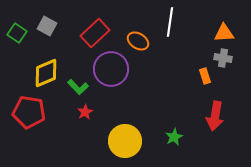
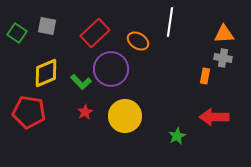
gray square: rotated 18 degrees counterclockwise
orange triangle: moved 1 px down
orange rectangle: rotated 28 degrees clockwise
green L-shape: moved 3 px right, 5 px up
red arrow: moved 1 px left, 1 px down; rotated 80 degrees clockwise
green star: moved 3 px right, 1 px up
yellow circle: moved 25 px up
